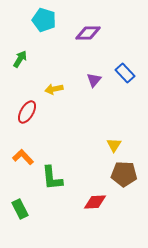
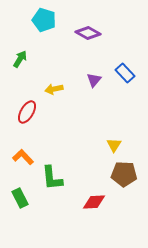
purple diamond: rotated 30 degrees clockwise
red diamond: moved 1 px left
green rectangle: moved 11 px up
